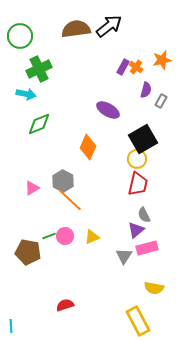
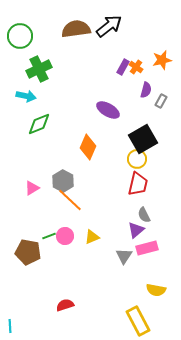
cyan arrow: moved 2 px down
yellow semicircle: moved 2 px right, 2 px down
cyan line: moved 1 px left
